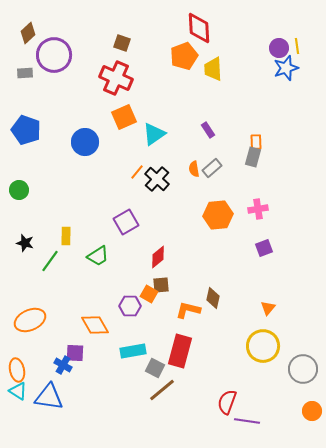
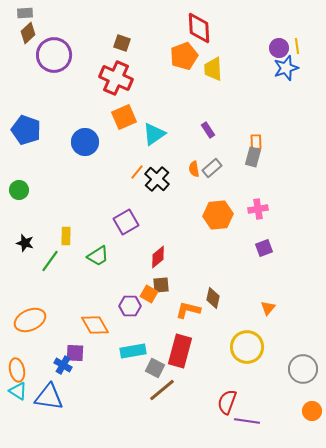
gray rectangle at (25, 73): moved 60 px up
yellow circle at (263, 346): moved 16 px left, 1 px down
